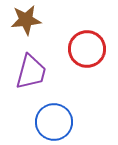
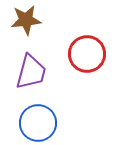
red circle: moved 5 px down
blue circle: moved 16 px left, 1 px down
